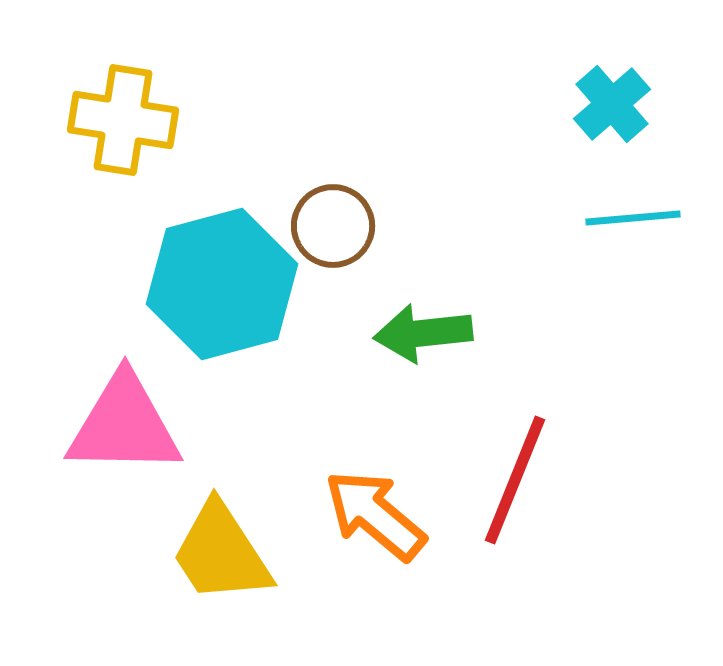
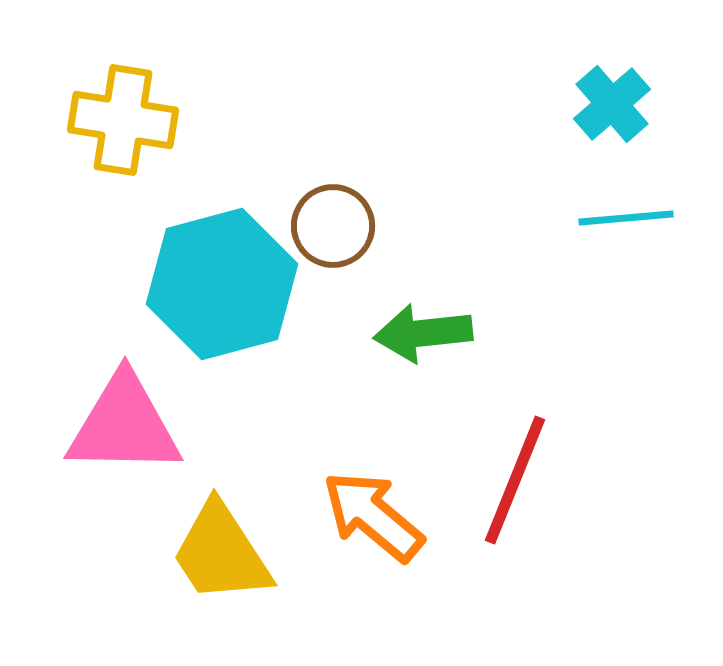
cyan line: moved 7 px left
orange arrow: moved 2 px left, 1 px down
